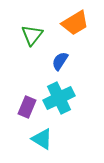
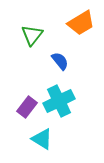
orange trapezoid: moved 6 px right
blue semicircle: rotated 108 degrees clockwise
cyan cross: moved 3 px down
purple rectangle: rotated 15 degrees clockwise
